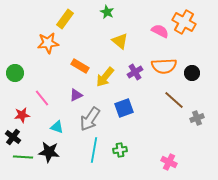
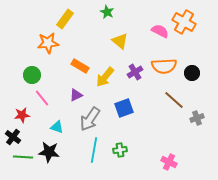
green circle: moved 17 px right, 2 px down
